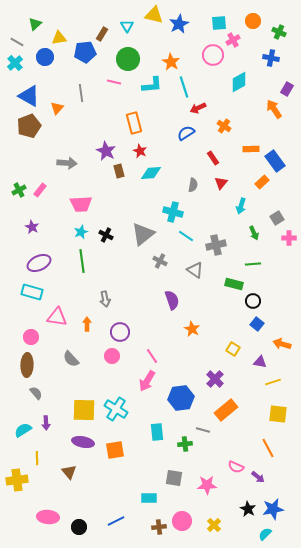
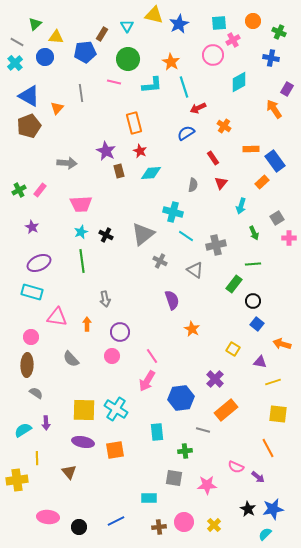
yellow triangle at (59, 38): moved 3 px left, 1 px up; rotated 14 degrees clockwise
green rectangle at (234, 284): rotated 66 degrees counterclockwise
gray semicircle at (36, 393): rotated 16 degrees counterclockwise
green cross at (185, 444): moved 7 px down
pink circle at (182, 521): moved 2 px right, 1 px down
